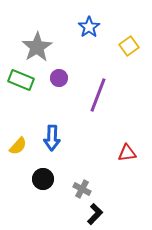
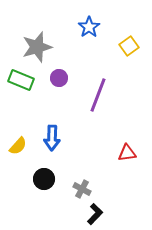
gray star: rotated 16 degrees clockwise
black circle: moved 1 px right
